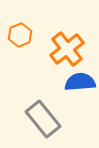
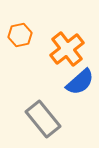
orange hexagon: rotated 10 degrees clockwise
blue semicircle: rotated 144 degrees clockwise
